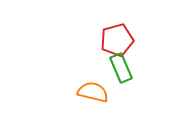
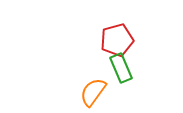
orange semicircle: rotated 68 degrees counterclockwise
